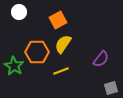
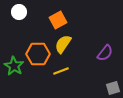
orange hexagon: moved 1 px right, 2 px down
purple semicircle: moved 4 px right, 6 px up
gray square: moved 2 px right
